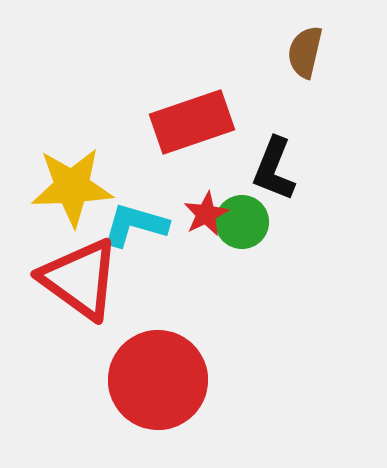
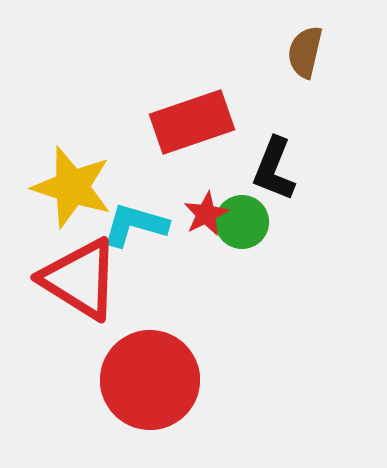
yellow star: rotated 20 degrees clockwise
red triangle: rotated 4 degrees counterclockwise
red circle: moved 8 px left
